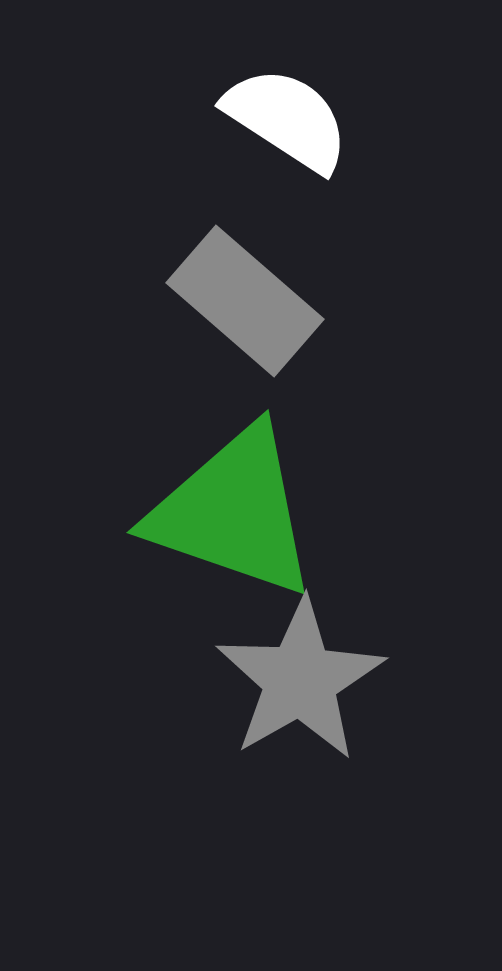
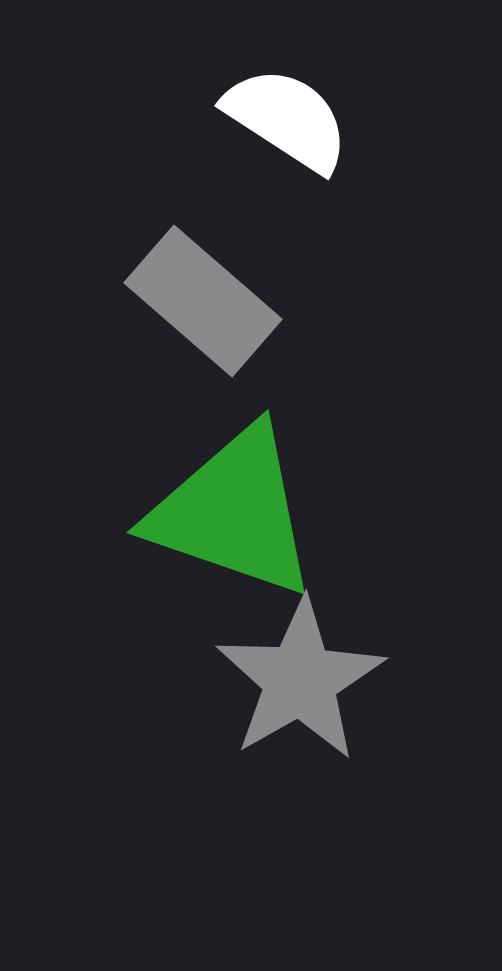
gray rectangle: moved 42 px left
